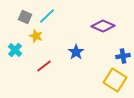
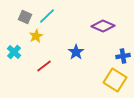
yellow star: rotated 24 degrees clockwise
cyan cross: moved 1 px left, 2 px down
